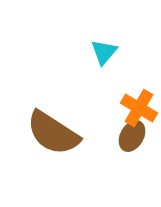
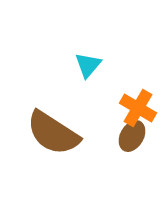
cyan triangle: moved 16 px left, 13 px down
orange cross: moved 1 px left
